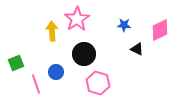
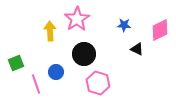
yellow arrow: moved 2 px left
